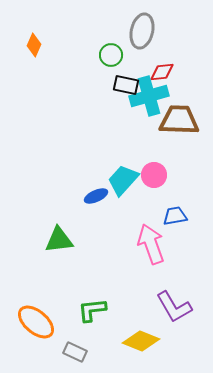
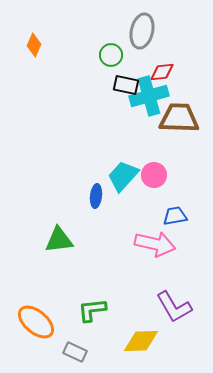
brown trapezoid: moved 2 px up
cyan trapezoid: moved 4 px up
blue ellipse: rotated 60 degrees counterclockwise
pink arrow: moved 4 px right; rotated 123 degrees clockwise
yellow diamond: rotated 24 degrees counterclockwise
